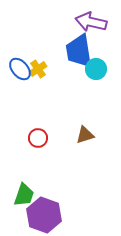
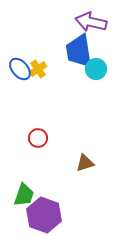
brown triangle: moved 28 px down
